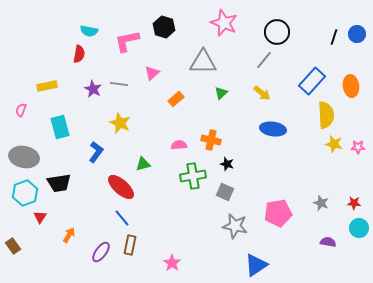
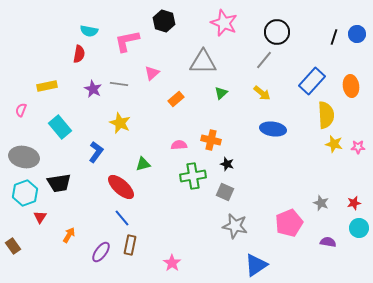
black hexagon at (164, 27): moved 6 px up
cyan rectangle at (60, 127): rotated 25 degrees counterclockwise
red star at (354, 203): rotated 16 degrees counterclockwise
pink pentagon at (278, 213): moved 11 px right, 10 px down; rotated 12 degrees counterclockwise
